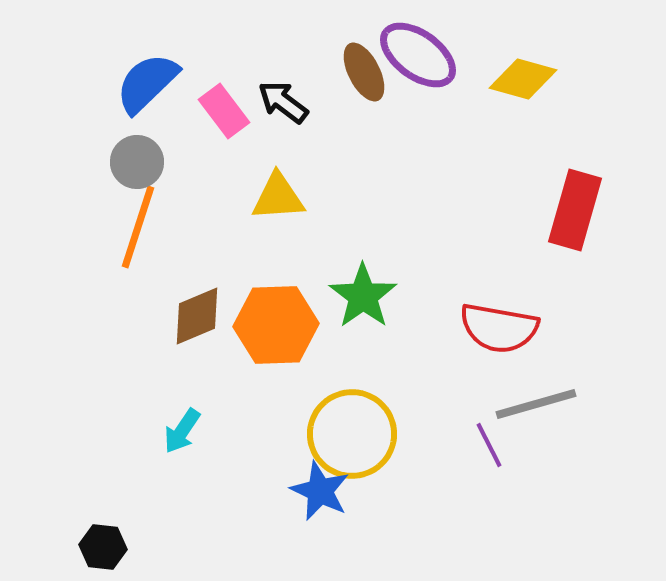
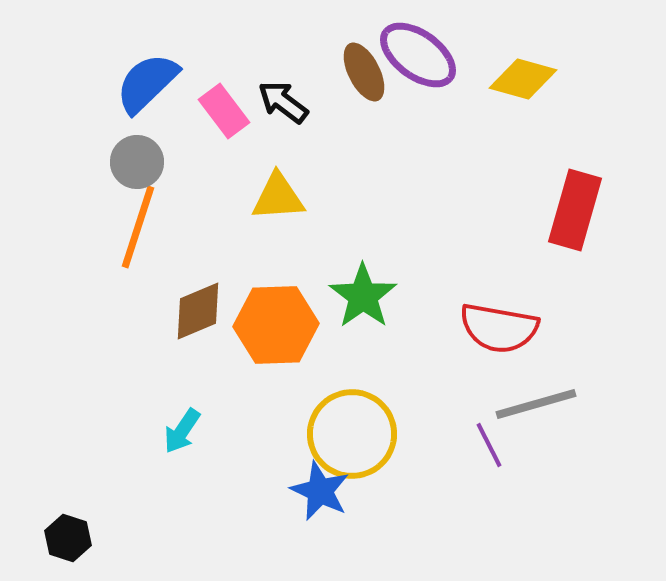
brown diamond: moved 1 px right, 5 px up
black hexagon: moved 35 px left, 9 px up; rotated 12 degrees clockwise
